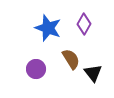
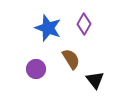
black triangle: moved 2 px right, 7 px down
